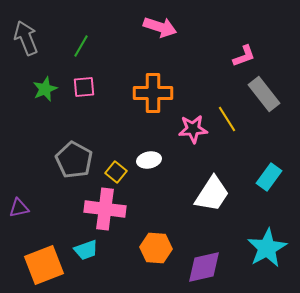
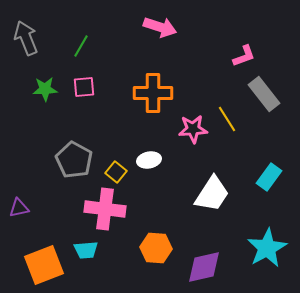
green star: rotated 20 degrees clockwise
cyan trapezoid: rotated 15 degrees clockwise
